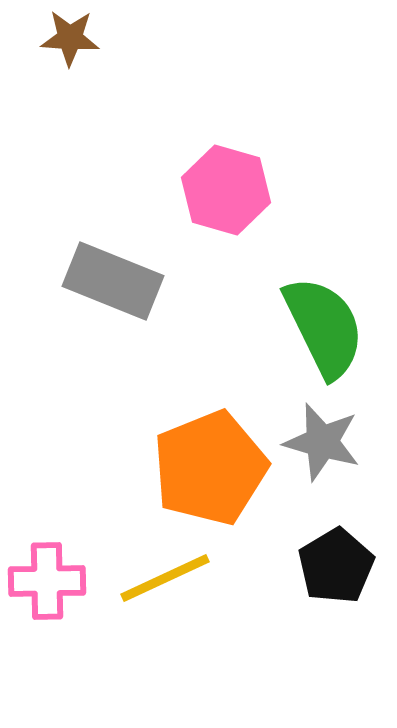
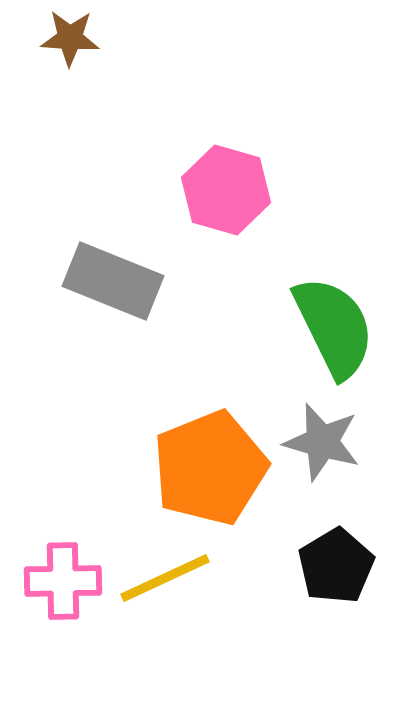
green semicircle: moved 10 px right
pink cross: moved 16 px right
